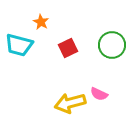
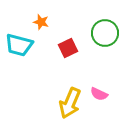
orange star: rotated 14 degrees counterclockwise
green circle: moved 7 px left, 12 px up
yellow arrow: rotated 52 degrees counterclockwise
